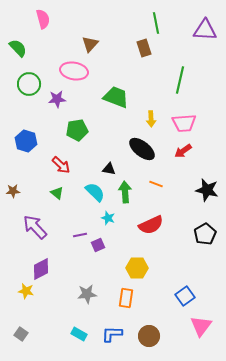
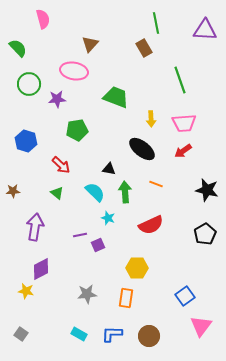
brown rectangle at (144, 48): rotated 12 degrees counterclockwise
green line at (180, 80): rotated 32 degrees counterclockwise
purple arrow at (35, 227): rotated 52 degrees clockwise
